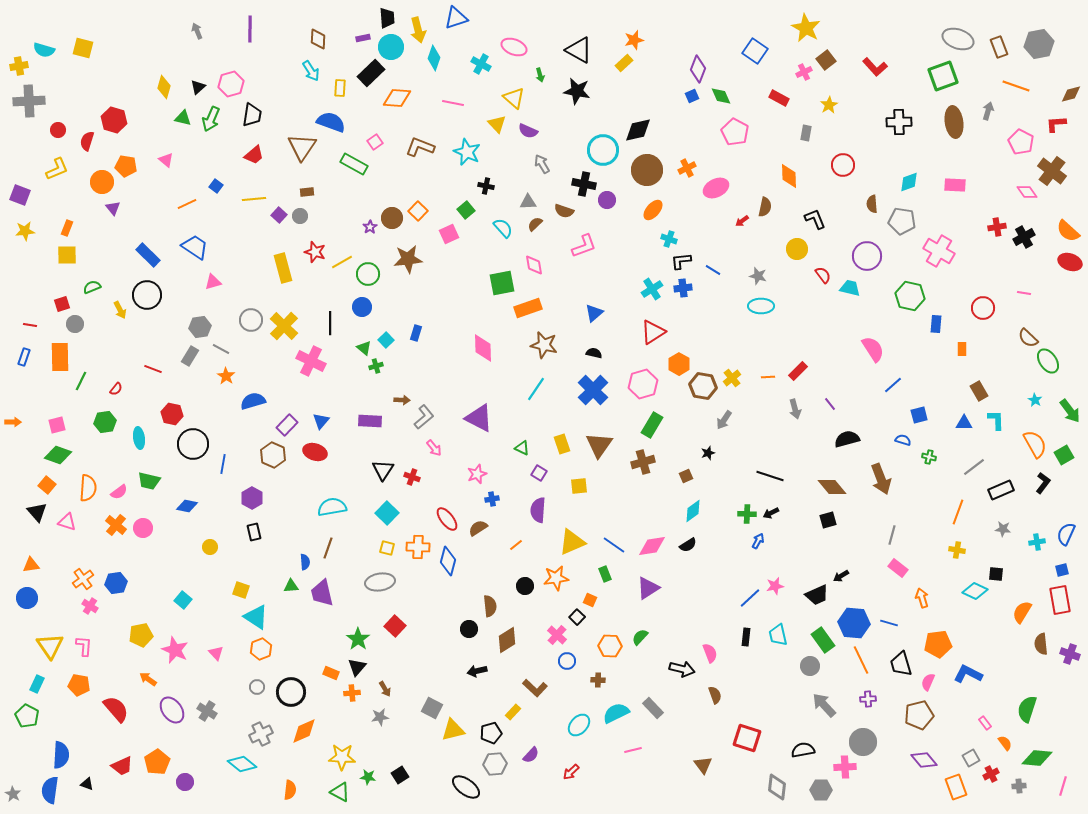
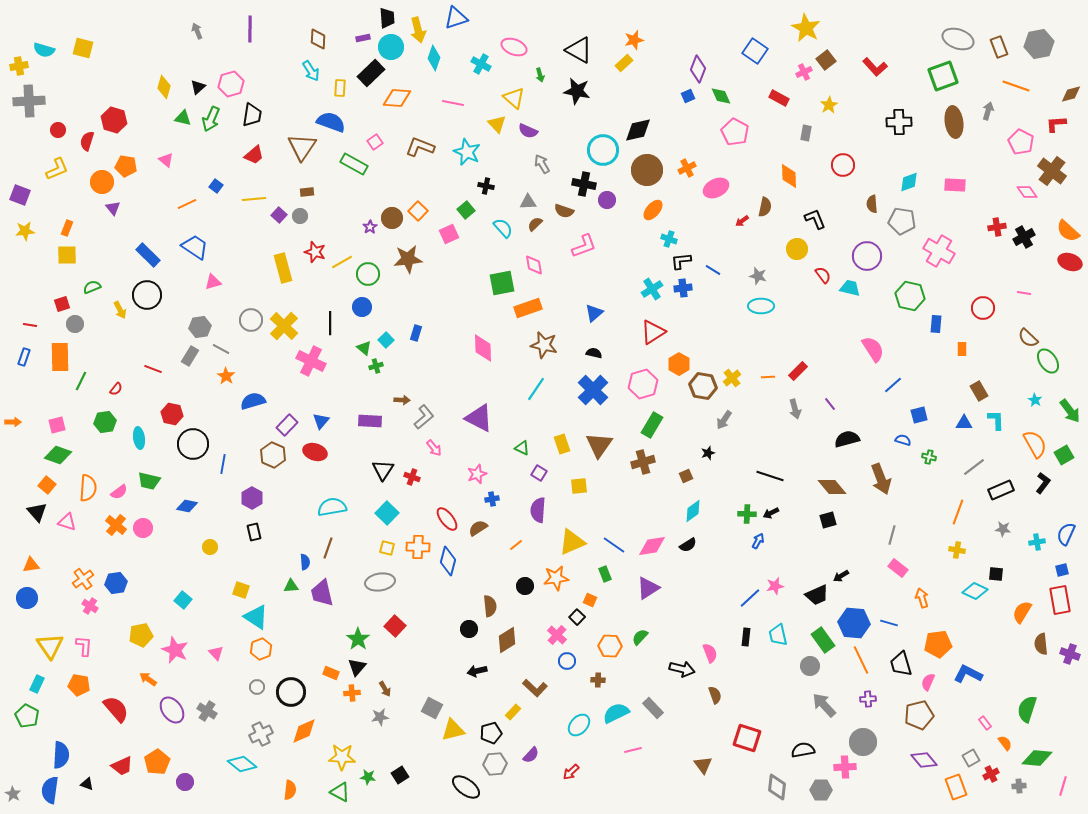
blue square at (692, 96): moved 4 px left
